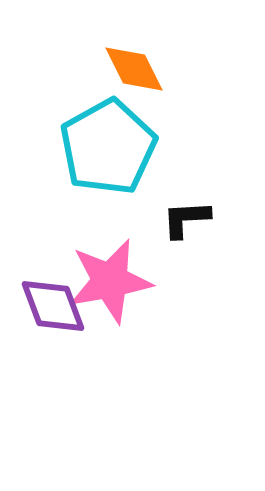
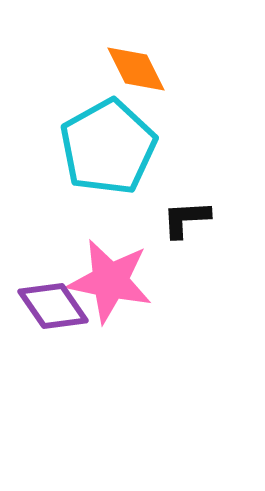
orange diamond: moved 2 px right
pink star: rotated 22 degrees clockwise
purple diamond: rotated 14 degrees counterclockwise
